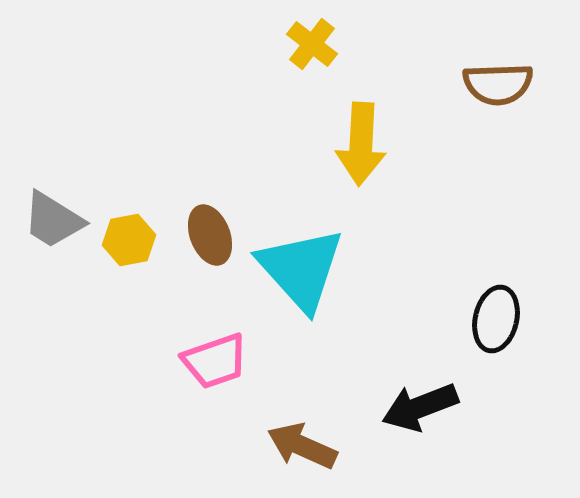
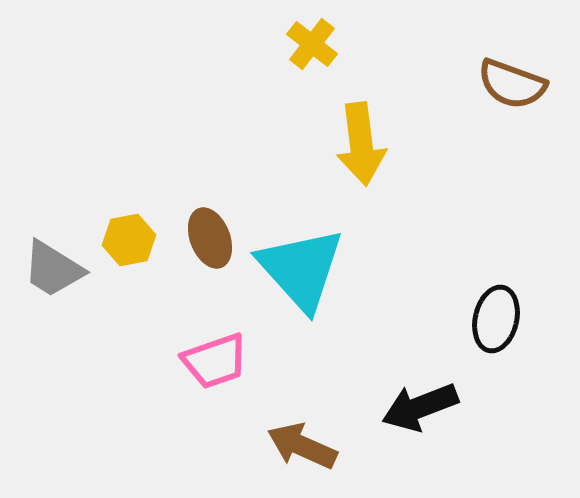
brown semicircle: moved 14 px right; rotated 22 degrees clockwise
yellow arrow: rotated 10 degrees counterclockwise
gray trapezoid: moved 49 px down
brown ellipse: moved 3 px down
